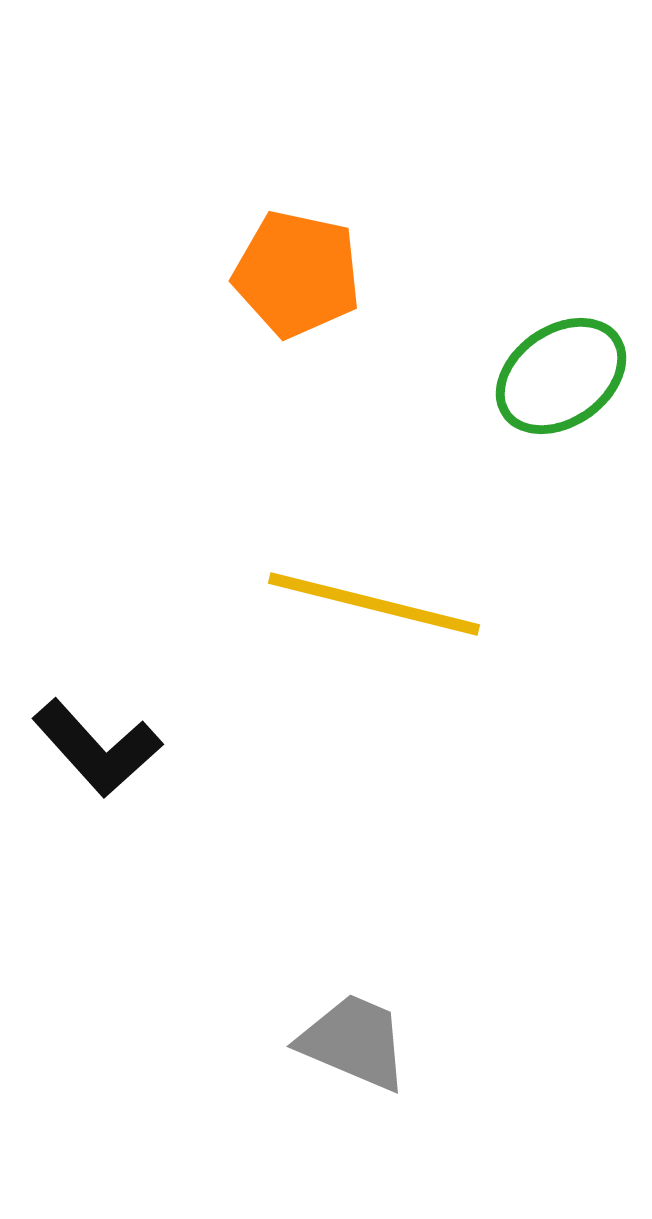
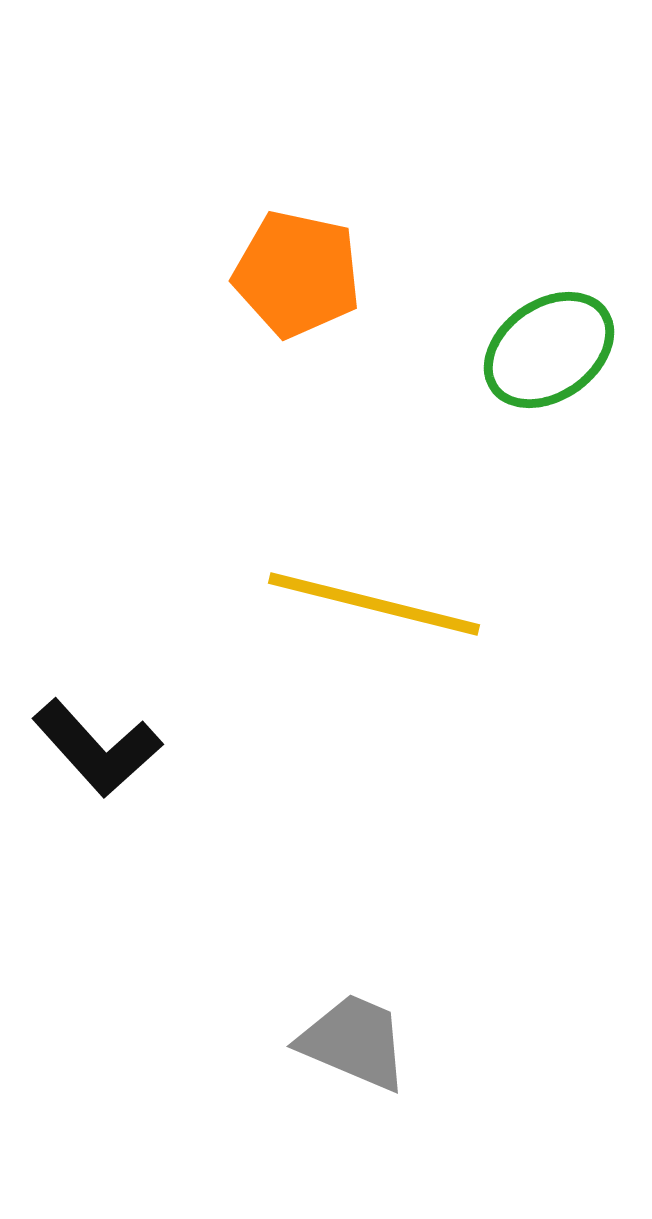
green ellipse: moved 12 px left, 26 px up
